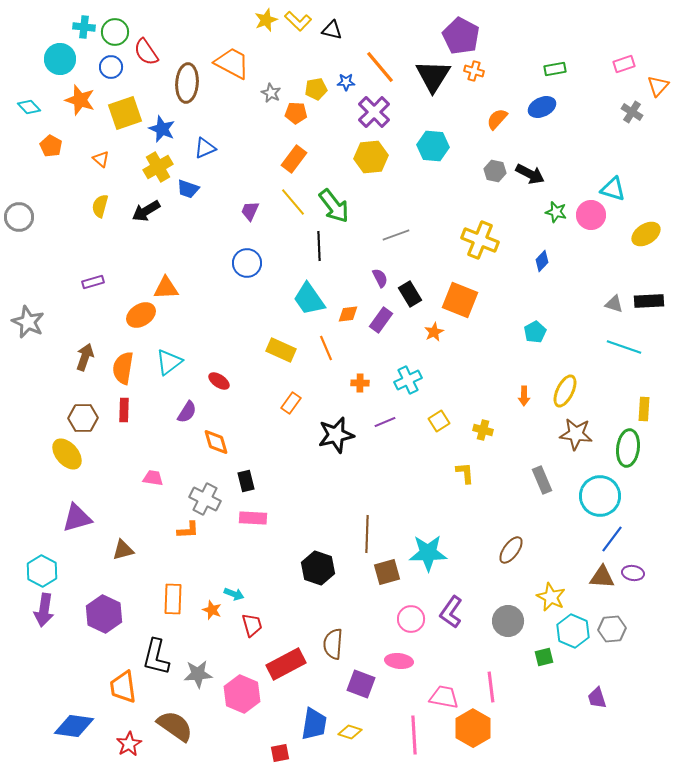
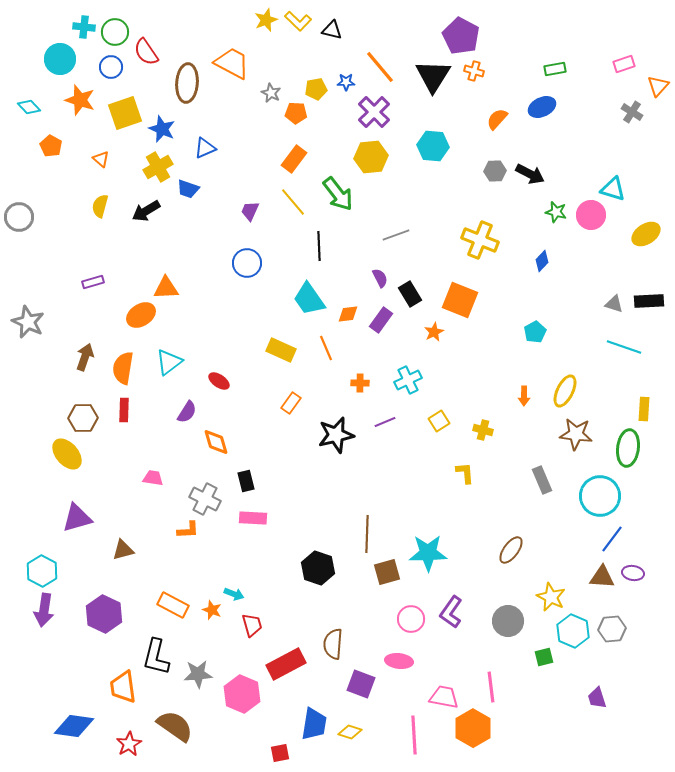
gray hexagon at (495, 171): rotated 15 degrees counterclockwise
green arrow at (334, 206): moved 4 px right, 12 px up
orange rectangle at (173, 599): moved 6 px down; rotated 64 degrees counterclockwise
